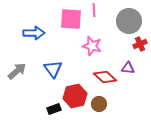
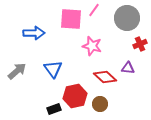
pink line: rotated 40 degrees clockwise
gray circle: moved 2 px left, 3 px up
brown circle: moved 1 px right
